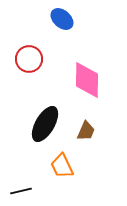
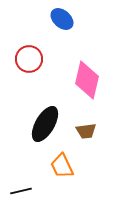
pink diamond: rotated 12 degrees clockwise
brown trapezoid: rotated 60 degrees clockwise
